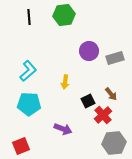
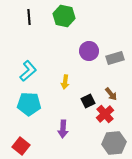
green hexagon: moved 1 px down; rotated 20 degrees clockwise
red cross: moved 2 px right, 1 px up
purple arrow: rotated 72 degrees clockwise
red square: rotated 30 degrees counterclockwise
